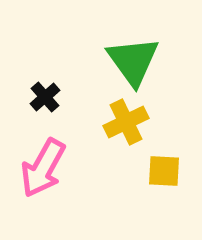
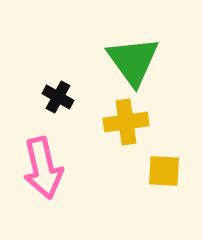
black cross: moved 13 px right; rotated 20 degrees counterclockwise
yellow cross: rotated 18 degrees clockwise
pink arrow: rotated 42 degrees counterclockwise
